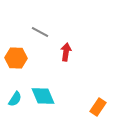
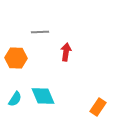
gray line: rotated 30 degrees counterclockwise
